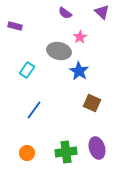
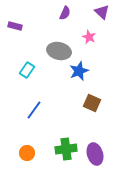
purple semicircle: rotated 104 degrees counterclockwise
pink star: moved 9 px right; rotated 16 degrees counterclockwise
blue star: rotated 18 degrees clockwise
purple ellipse: moved 2 px left, 6 px down
green cross: moved 3 px up
